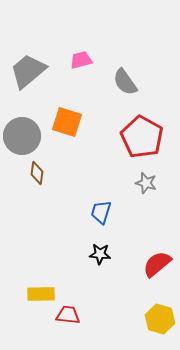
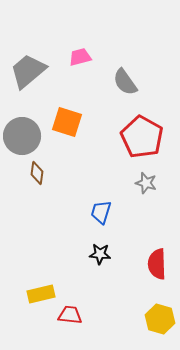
pink trapezoid: moved 1 px left, 3 px up
red semicircle: rotated 52 degrees counterclockwise
yellow rectangle: rotated 12 degrees counterclockwise
red trapezoid: moved 2 px right
